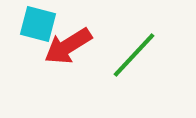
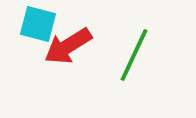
green line: rotated 18 degrees counterclockwise
